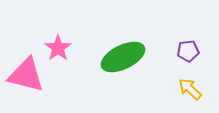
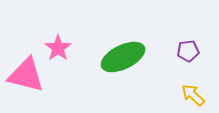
yellow arrow: moved 3 px right, 6 px down
